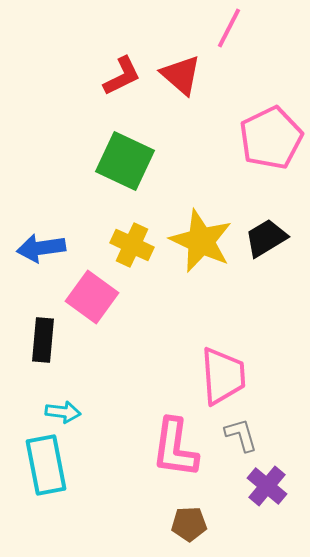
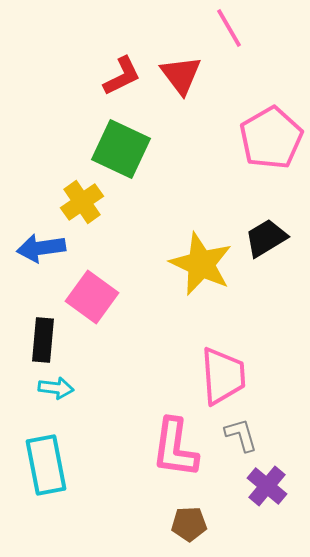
pink line: rotated 57 degrees counterclockwise
red triangle: rotated 12 degrees clockwise
pink pentagon: rotated 4 degrees counterclockwise
green square: moved 4 px left, 12 px up
yellow star: moved 23 px down
yellow cross: moved 50 px left, 43 px up; rotated 30 degrees clockwise
cyan arrow: moved 7 px left, 24 px up
